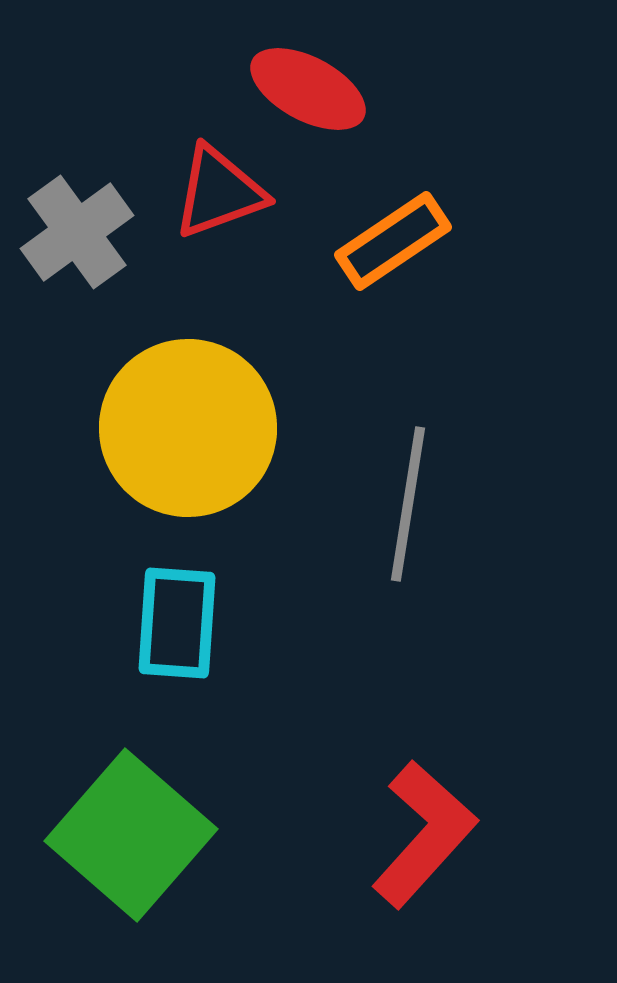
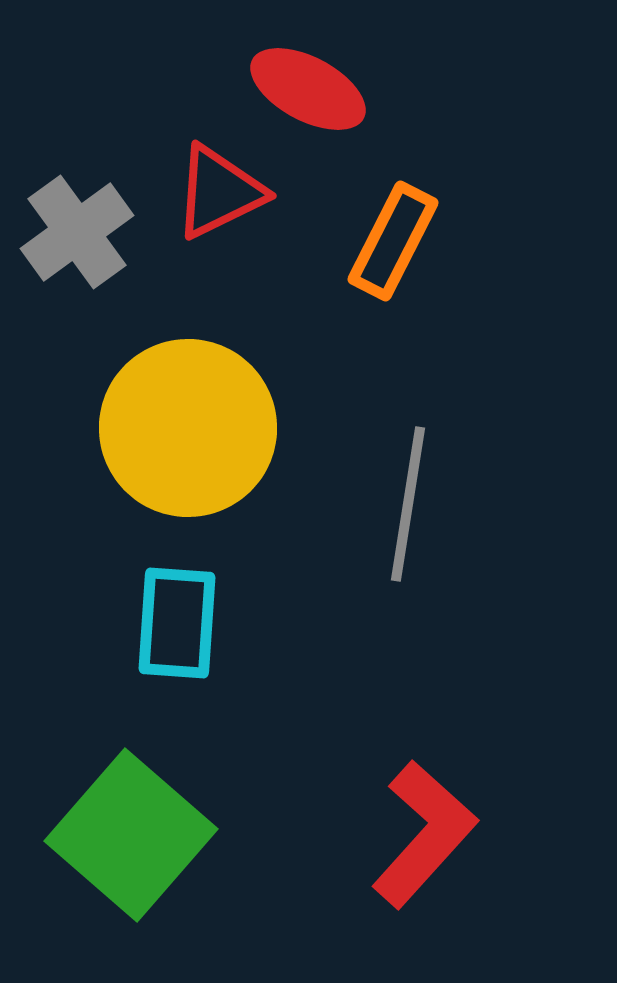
red triangle: rotated 6 degrees counterclockwise
orange rectangle: rotated 29 degrees counterclockwise
